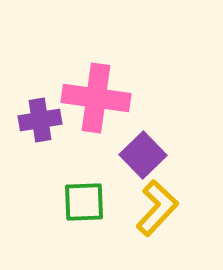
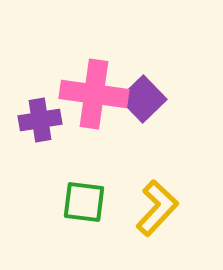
pink cross: moved 2 px left, 4 px up
purple square: moved 56 px up
green square: rotated 9 degrees clockwise
